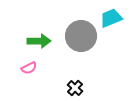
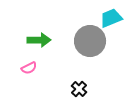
gray circle: moved 9 px right, 5 px down
green arrow: moved 1 px up
black cross: moved 4 px right, 1 px down
